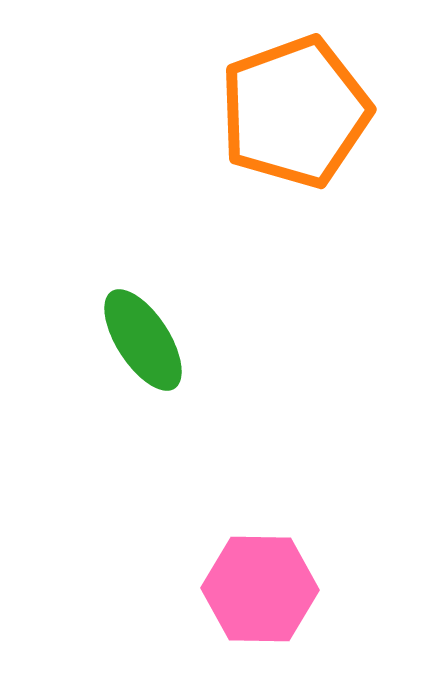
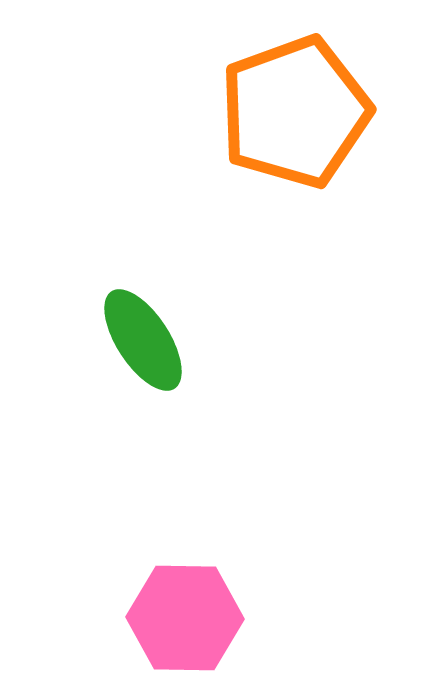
pink hexagon: moved 75 px left, 29 px down
